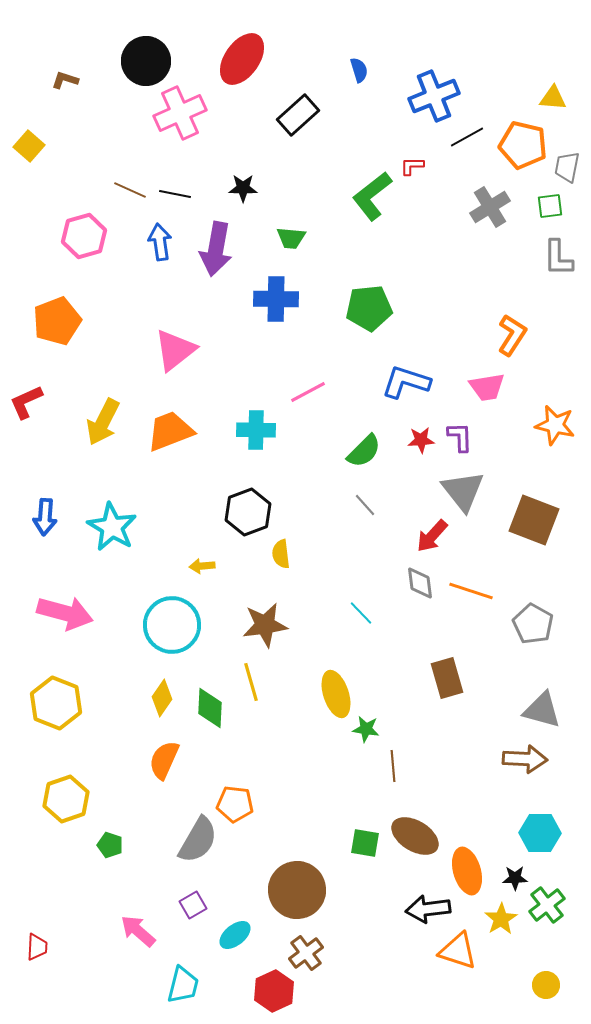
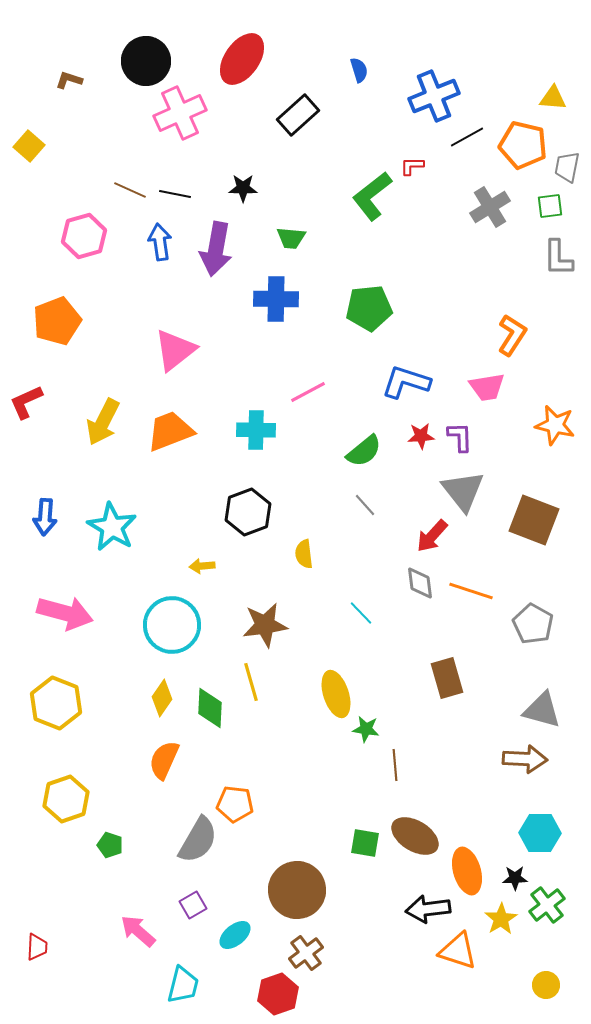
brown L-shape at (65, 80): moved 4 px right
red star at (421, 440): moved 4 px up
green semicircle at (364, 451): rotated 6 degrees clockwise
yellow semicircle at (281, 554): moved 23 px right
brown line at (393, 766): moved 2 px right, 1 px up
red hexagon at (274, 991): moved 4 px right, 3 px down; rotated 6 degrees clockwise
